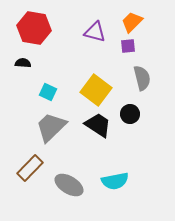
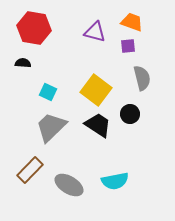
orange trapezoid: rotated 65 degrees clockwise
brown rectangle: moved 2 px down
